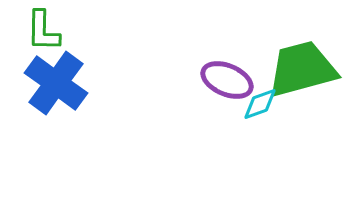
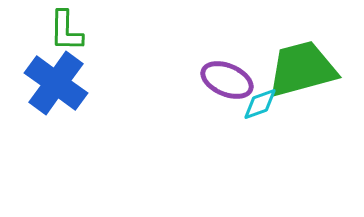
green L-shape: moved 23 px right
